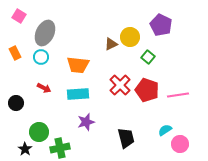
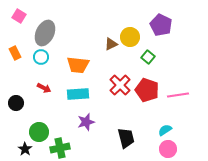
pink circle: moved 12 px left, 5 px down
